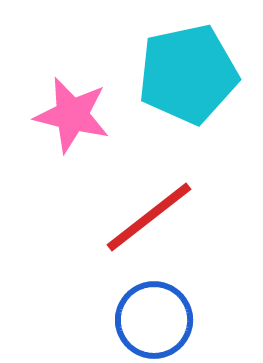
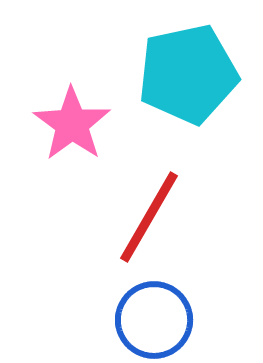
pink star: moved 9 px down; rotated 22 degrees clockwise
red line: rotated 22 degrees counterclockwise
